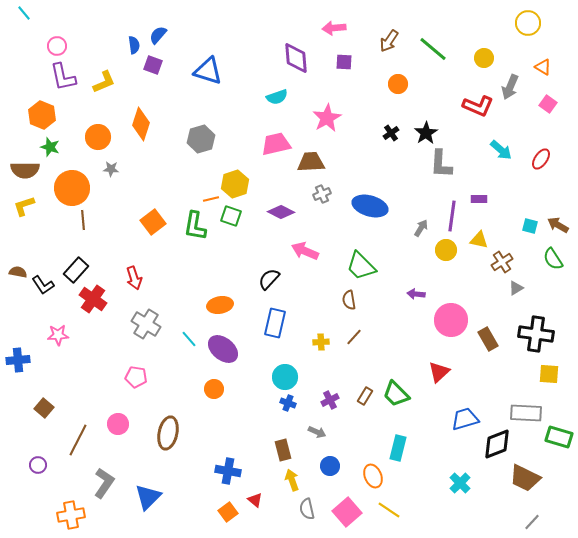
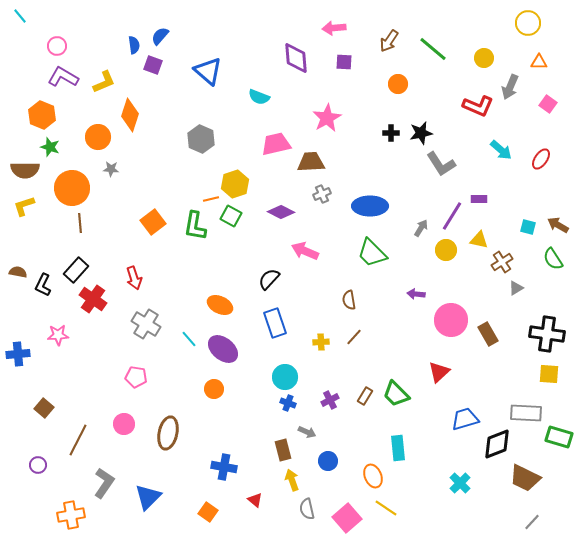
cyan line at (24, 13): moved 4 px left, 3 px down
blue semicircle at (158, 35): moved 2 px right, 1 px down
orange triangle at (543, 67): moved 4 px left, 5 px up; rotated 30 degrees counterclockwise
blue triangle at (208, 71): rotated 24 degrees clockwise
purple L-shape at (63, 77): rotated 132 degrees clockwise
cyan semicircle at (277, 97): moved 18 px left; rotated 40 degrees clockwise
orange diamond at (141, 124): moved 11 px left, 9 px up
black cross at (391, 133): rotated 35 degrees clockwise
black star at (426, 133): moved 5 px left; rotated 20 degrees clockwise
gray hexagon at (201, 139): rotated 20 degrees counterclockwise
gray L-shape at (441, 164): rotated 36 degrees counterclockwise
blue ellipse at (370, 206): rotated 16 degrees counterclockwise
green square at (231, 216): rotated 10 degrees clockwise
purple line at (452, 216): rotated 24 degrees clockwise
brown line at (83, 220): moved 3 px left, 3 px down
cyan square at (530, 226): moved 2 px left, 1 px down
green trapezoid at (361, 266): moved 11 px right, 13 px up
black L-shape at (43, 285): rotated 60 degrees clockwise
orange ellipse at (220, 305): rotated 35 degrees clockwise
blue rectangle at (275, 323): rotated 32 degrees counterclockwise
black cross at (536, 334): moved 11 px right
brown rectangle at (488, 339): moved 5 px up
blue cross at (18, 360): moved 6 px up
pink circle at (118, 424): moved 6 px right
gray arrow at (317, 432): moved 10 px left
cyan rectangle at (398, 448): rotated 20 degrees counterclockwise
blue circle at (330, 466): moved 2 px left, 5 px up
blue cross at (228, 471): moved 4 px left, 4 px up
yellow line at (389, 510): moved 3 px left, 2 px up
orange square at (228, 512): moved 20 px left; rotated 18 degrees counterclockwise
pink square at (347, 512): moved 6 px down
